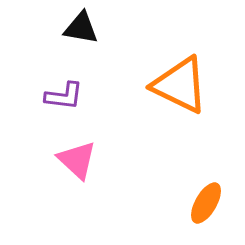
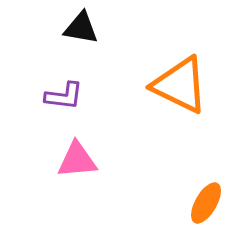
pink triangle: rotated 48 degrees counterclockwise
